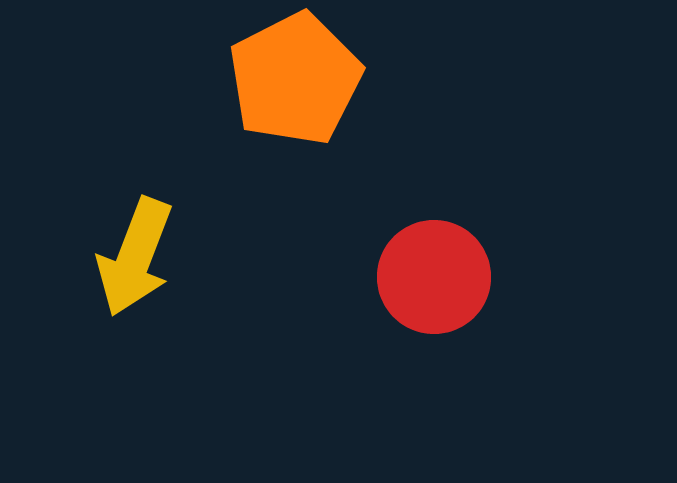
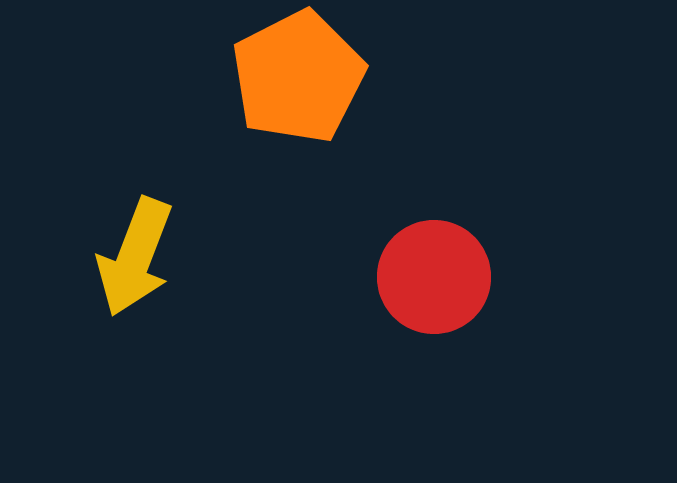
orange pentagon: moved 3 px right, 2 px up
